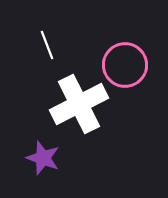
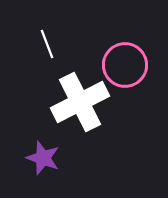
white line: moved 1 px up
white cross: moved 1 px right, 2 px up
